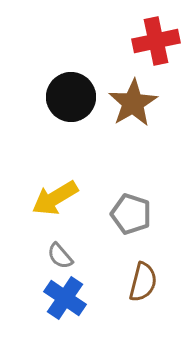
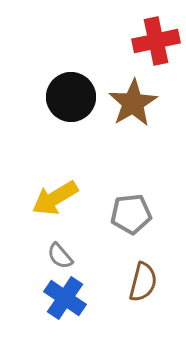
gray pentagon: rotated 24 degrees counterclockwise
